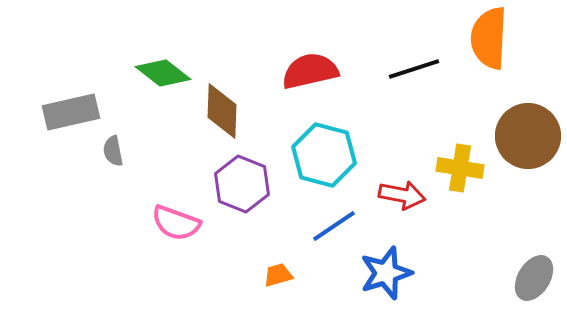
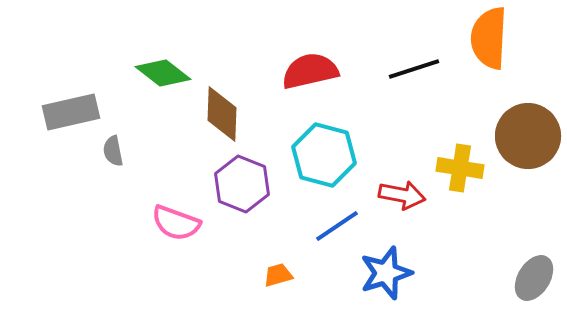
brown diamond: moved 3 px down
blue line: moved 3 px right
